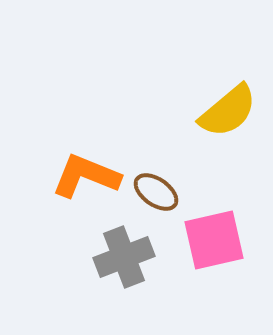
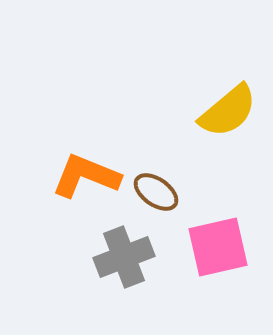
pink square: moved 4 px right, 7 px down
